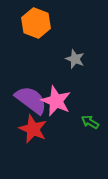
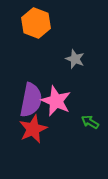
purple semicircle: rotated 64 degrees clockwise
red star: rotated 24 degrees clockwise
